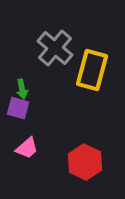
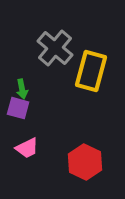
yellow rectangle: moved 1 px left, 1 px down
pink trapezoid: rotated 15 degrees clockwise
